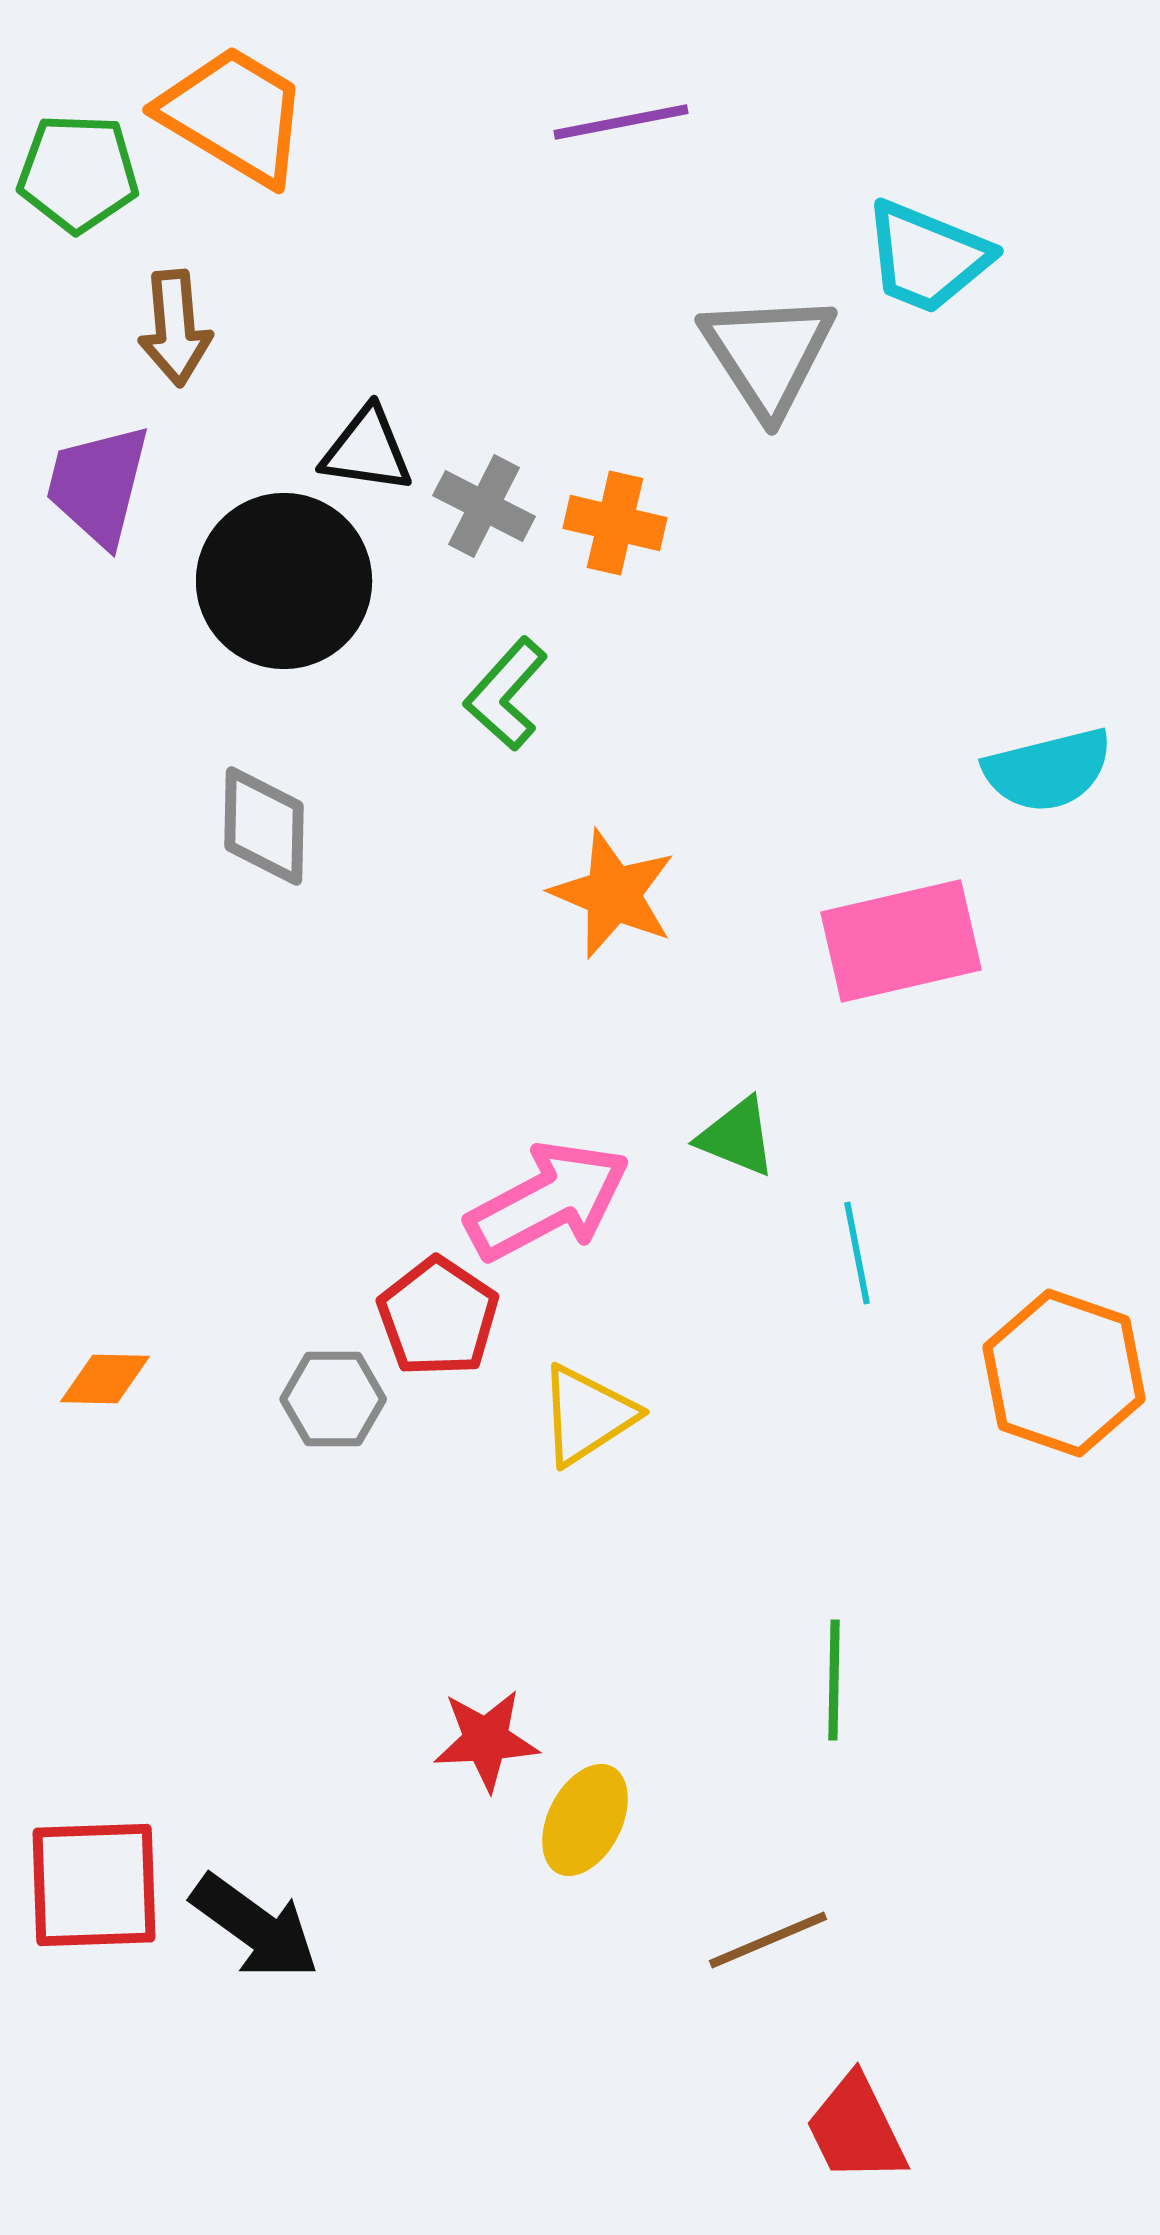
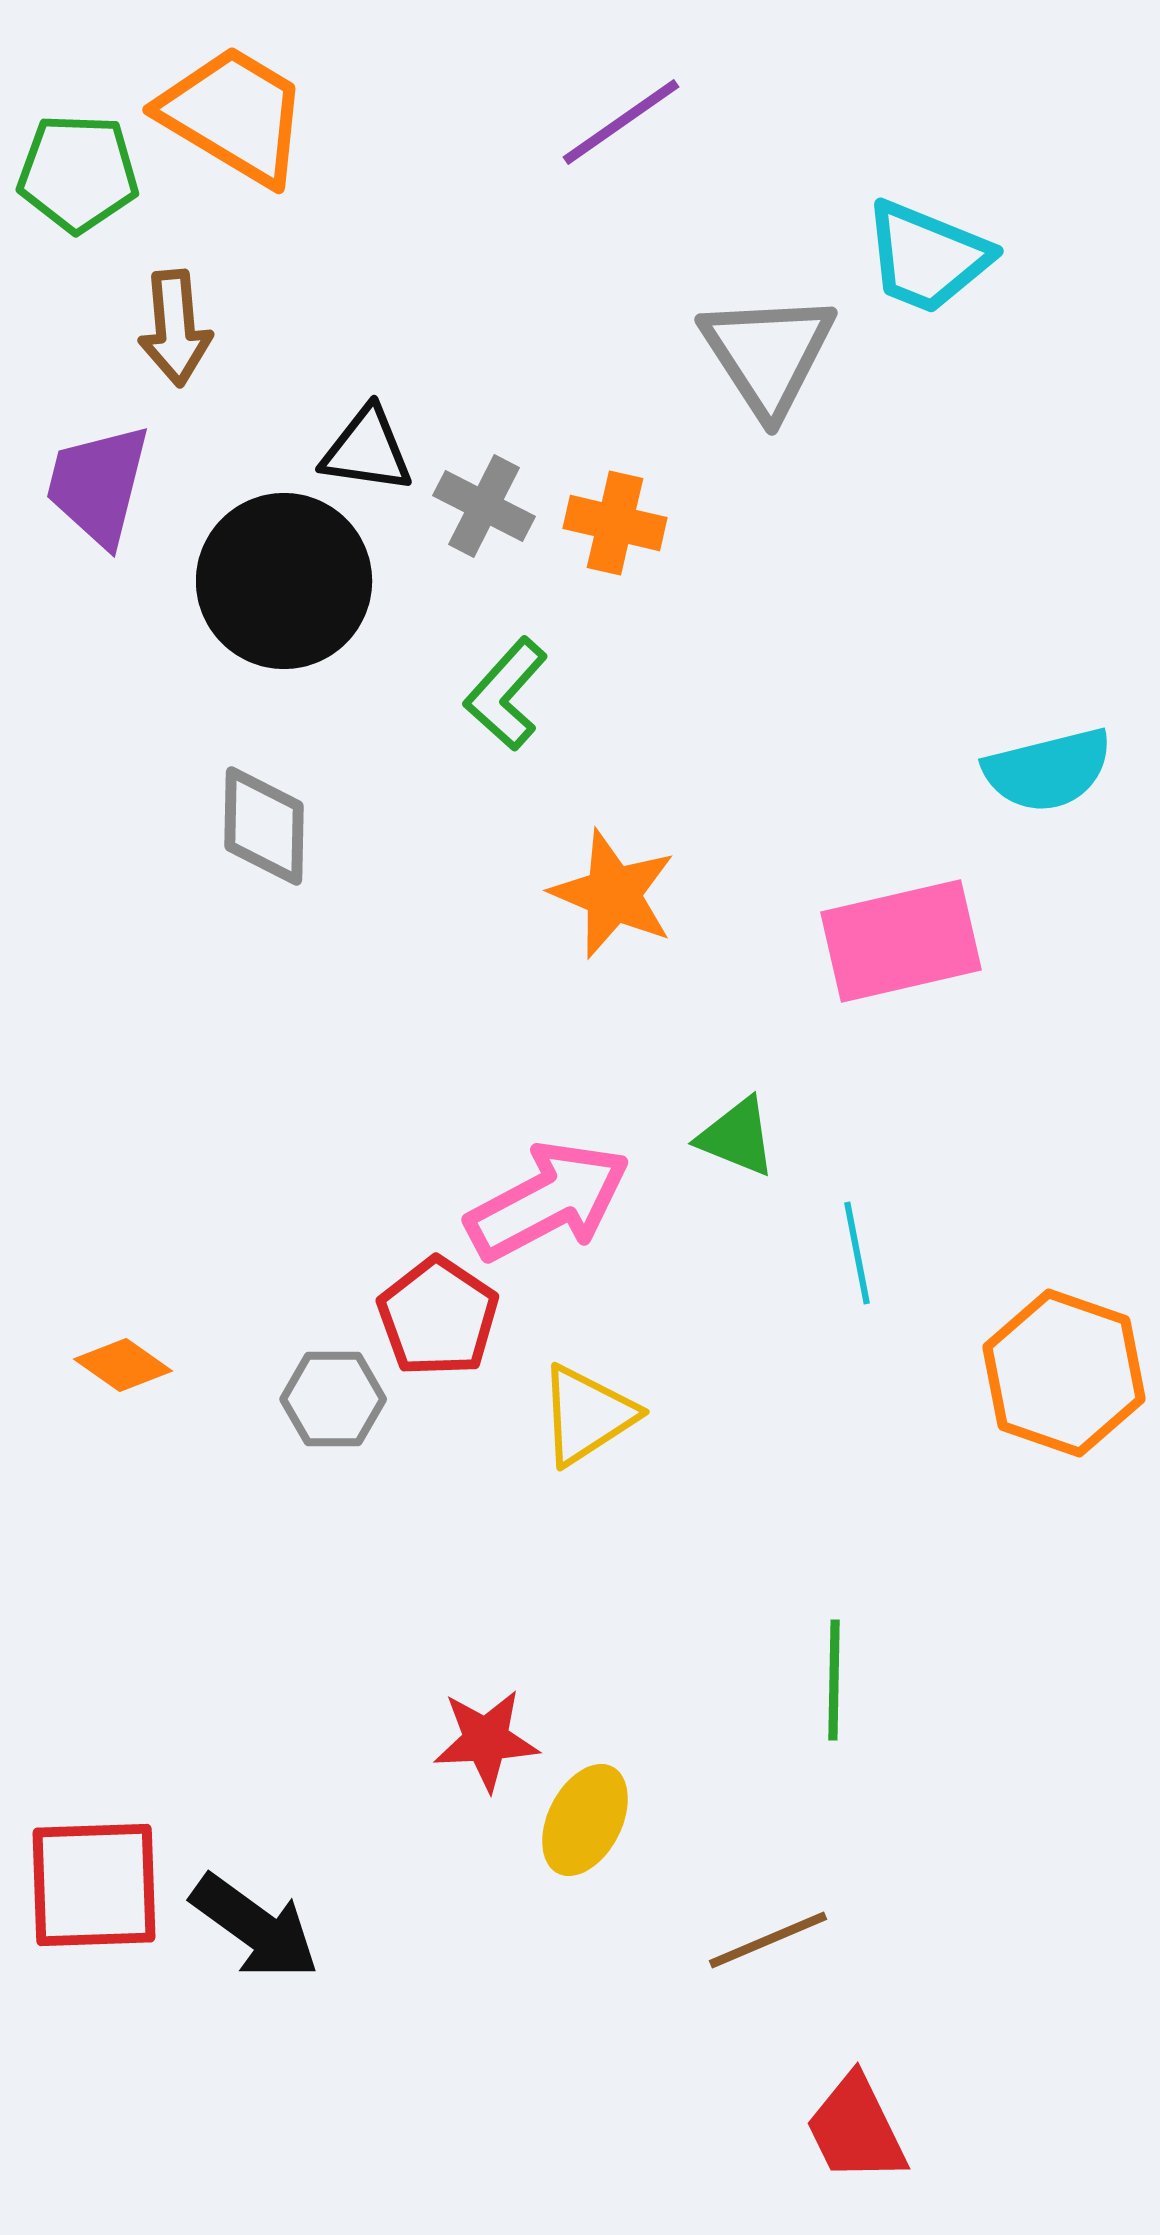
purple line: rotated 24 degrees counterclockwise
orange diamond: moved 18 px right, 14 px up; rotated 34 degrees clockwise
